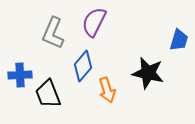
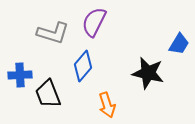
gray L-shape: rotated 96 degrees counterclockwise
blue trapezoid: moved 4 px down; rotated 15 degrees clockwise
orange arrow: moved 15 px down
